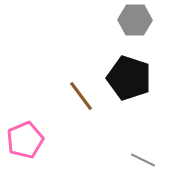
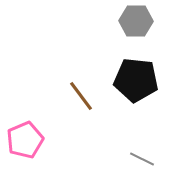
gray hexagon: moved 1 px right, 1 px down
black pentagon: moved 7 px right, 2 px down; rotated 12 degrees counterclockwise
gray line: moved 1 px left, 1 px up
